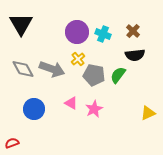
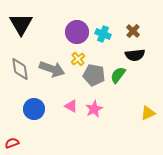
gray diamond: moved 3 px left; rotated 20 degrees clockwise
pink triangle: moved 3 px down
